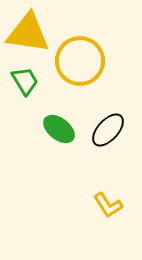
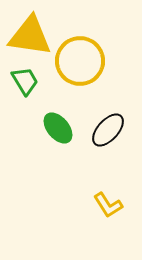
yellow triangle: moved 2 px right, 3 px down
green ellipse: moved 1 px left, 1 px up; rotated 12 degrees clockwise
